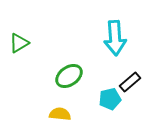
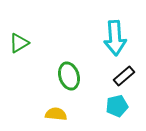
green ellipse: rotated 72 degrees counterclockwise
black rectangle: moved 6 px left, 6 px up
cyan pentagon: moved 7 px right, 7 px down
yellow semicircle: moved 4 px left
